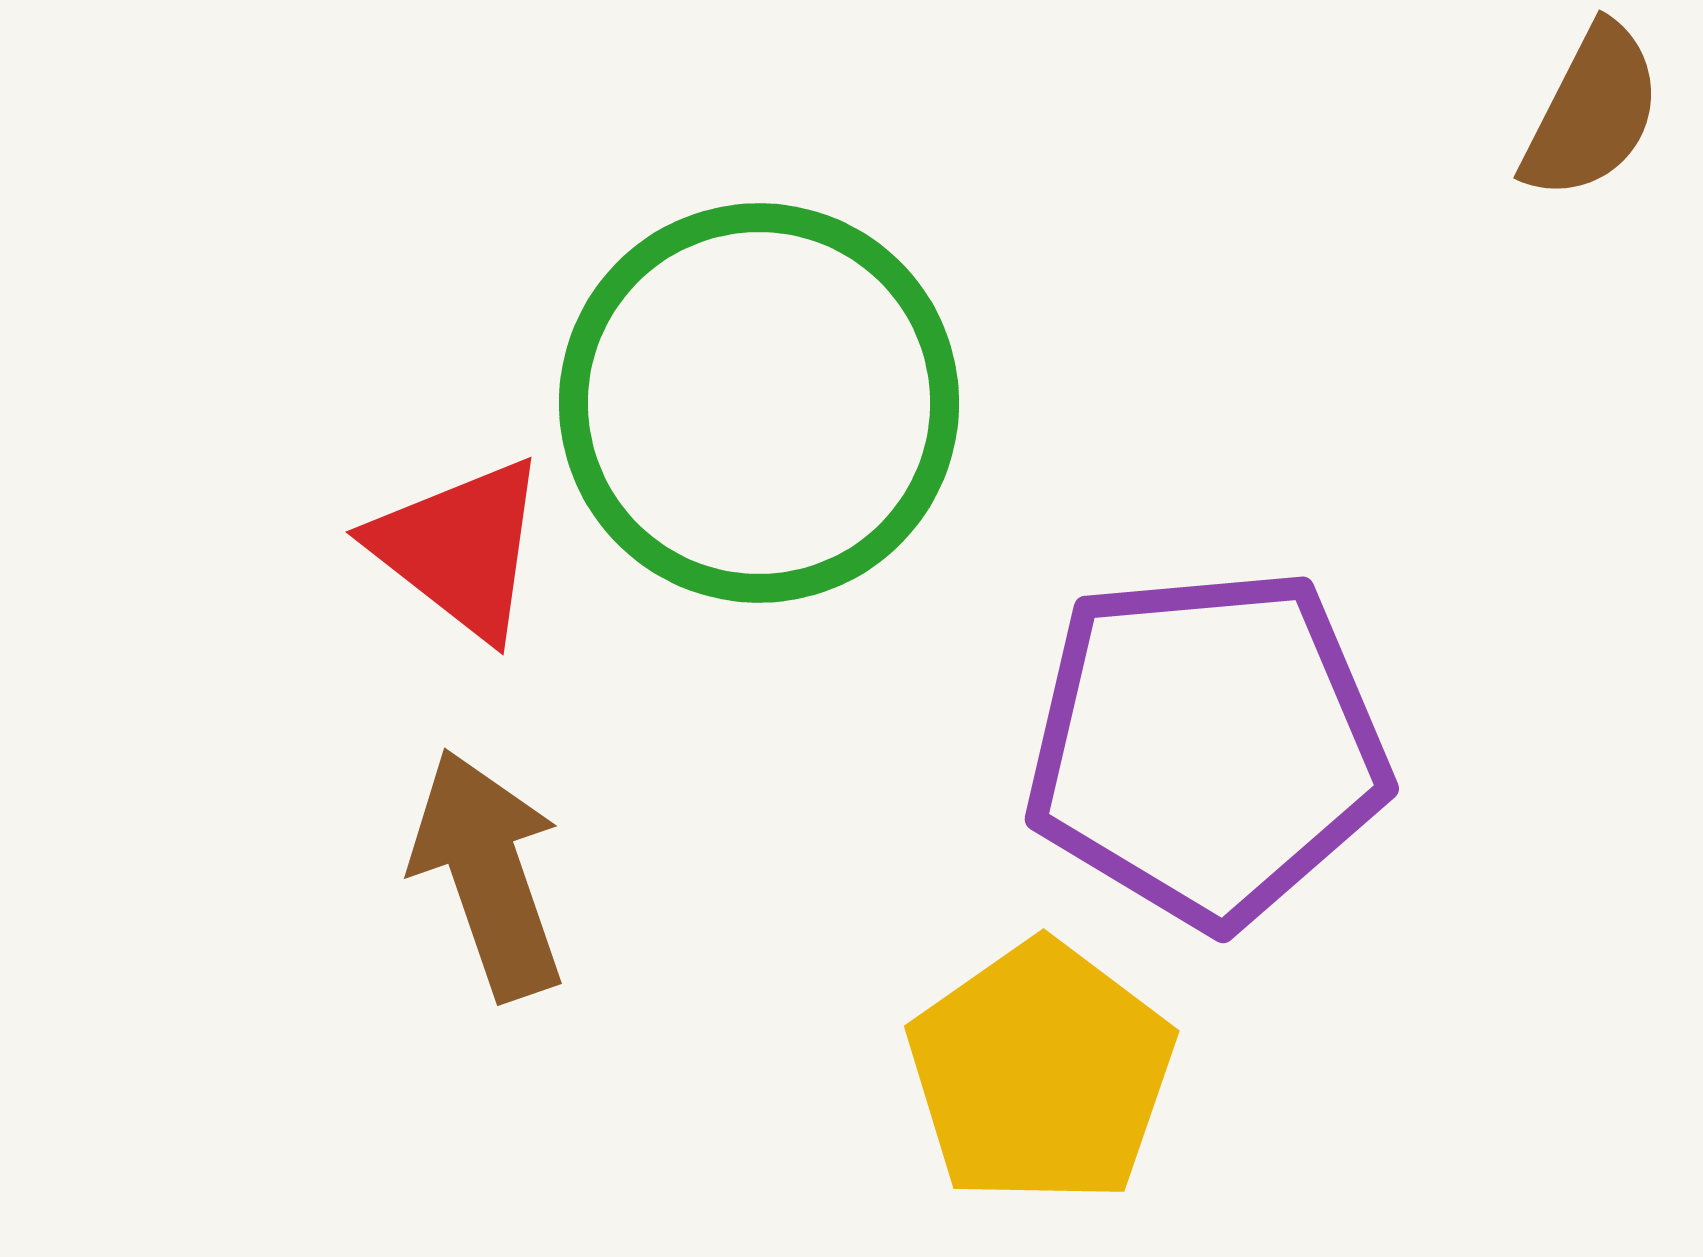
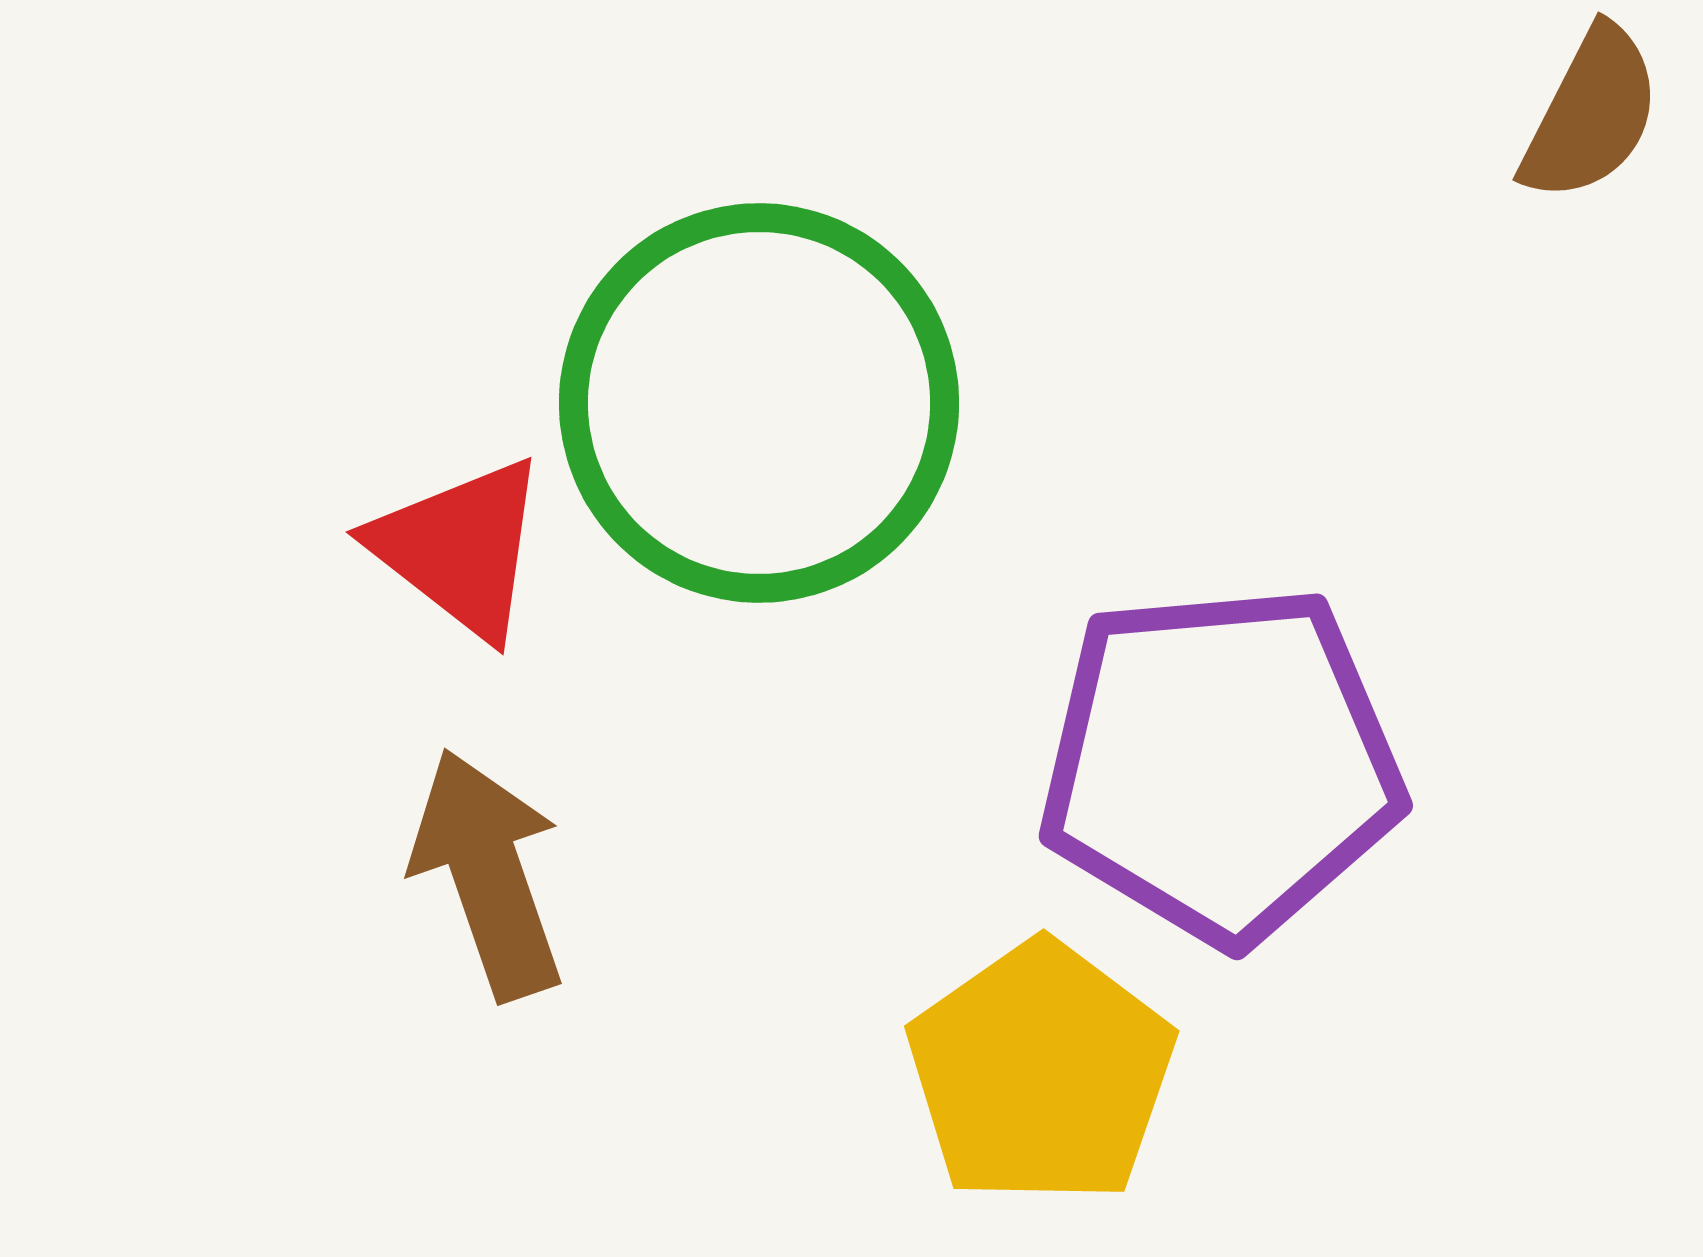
brown semicircle: moved 1 px left, 2 px down
purple pentagon: moved 14 px right, 17 px down
